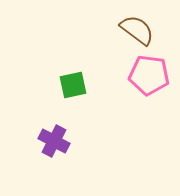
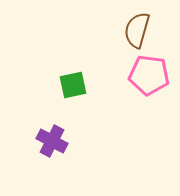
brown semicircle: rotated 111 degrees counterclockwise
purple cross: moved 2 px left
